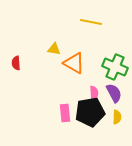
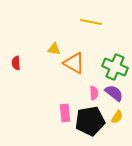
purple semicircle: rotated 24 degrees counterclockwise
black pentagon: moved 9 px down
yellow semicircle: rotated 32 degrees clockwise
